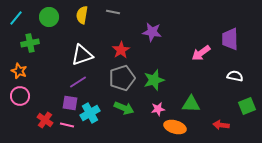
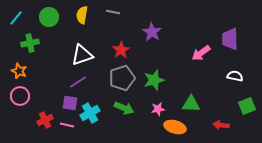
purple star: rotated 24 degrees clockwise
red cross: rotated 28 degrees clockwise
